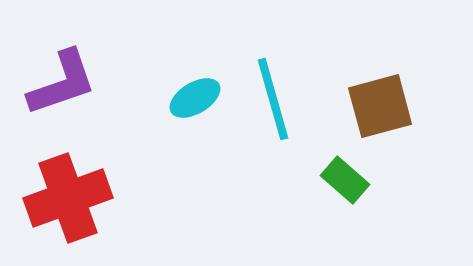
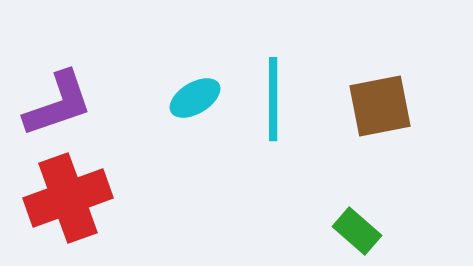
purple L-shape: moved 4 px left, 21 px down
cyan line: rotated 16 degrees clockwise
brown square: rotated 4 degrees clockwise
green rectangle: moved 12 px right, 51 px down
